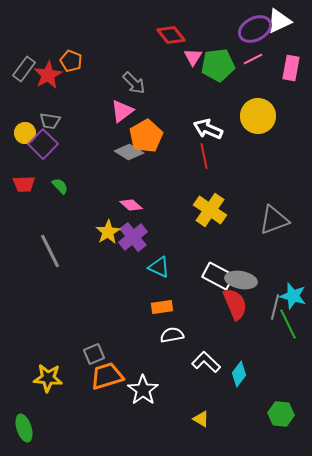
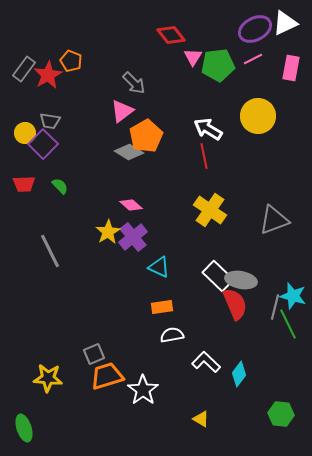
white triangle at (279, 21): moved 6 px right, 2 px down
white arrow at (208, 129): rotated 8 degrees clockwise
white rectangle at (218, 276): rotated 16 degrees clockwise
